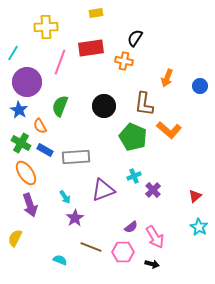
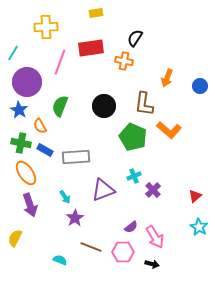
green cross: rotated 18 degrees counterclockwise
